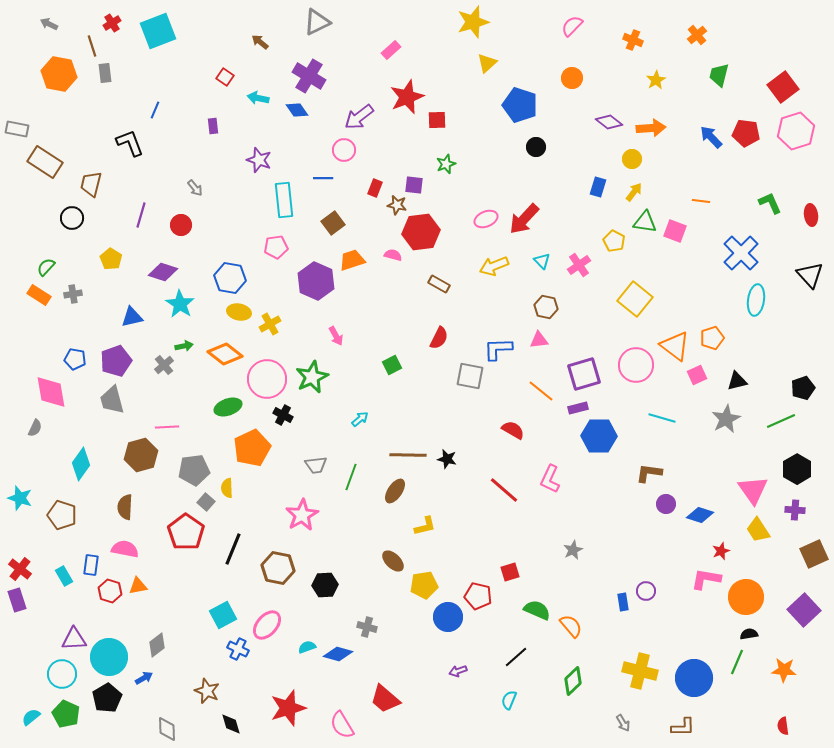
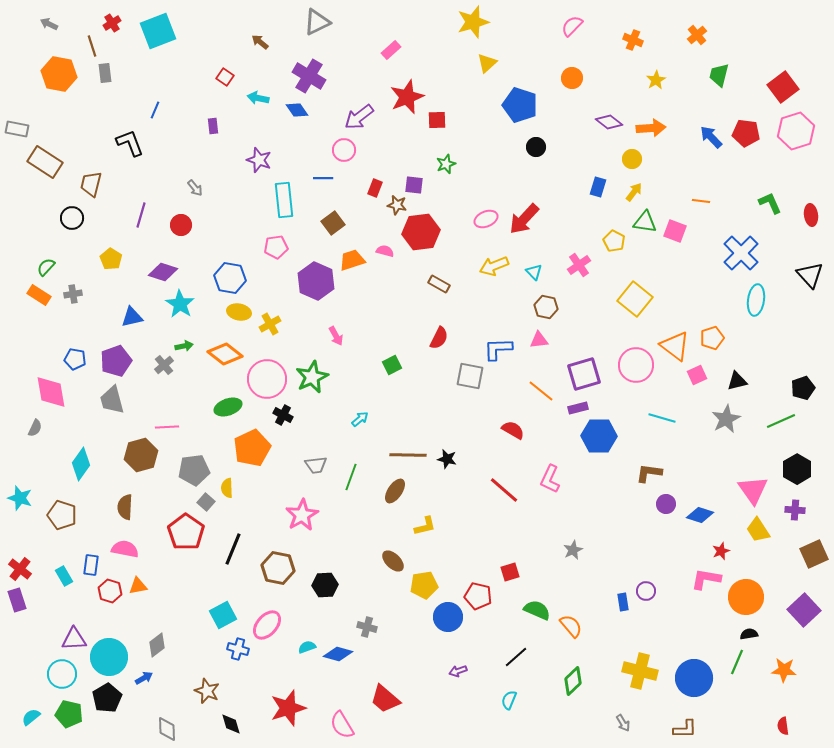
pink semicircle at (393, 255): moved 8 px left, 4 px up
cyan triangle at (542, 261): moved 8 px left, 11 px down
blue cross at (238, 649): rotated 10 degrees counterclockwise
green pentagon at (66, 714): moved 3 px right; rotated 12 degrees counterclockwise
brown L-shape at (683, 727): moved 2 px right, 2 px down
